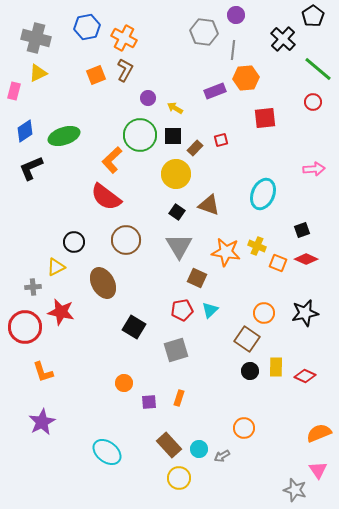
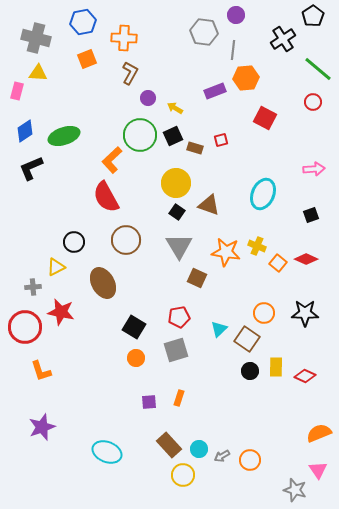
blue hexagon at (87, 27): moved 4 px left, 5 px up
orange cross at (124, 38): rotated 25 degrees counterclockwise
black cross at (283, 39): rotated 15 degrees clockwise
brown L-shape at (125, 70): moved 5 px right, 3 px down
yellow triangle at (38, 73): rotated 30 degrees clockwise
orange square at (96, 75): moved 9 px left, 16 px up
pink rectangle at (14, 91): moved 3 px right
red square at (265, 118): rotated 35 degrees clockwise
black square at (173, 136): rotated 24 degrees counterclockwise
brown rectangle at (195, 148): rotated 63 degrees clockwise
yellow circle at (176, 174): moved 9 px down
red semicircle at (106, 197): rotated 24 degrees clockwise
black square at (302, 230): moved 9 px right, 15 px up
orange square at (278, 263): rotated 18 degrees clockwise
red pentagon at (182, 310): moved 3 px left, 7 px down
cyan triangle at (210, 310): moved 9 px right, 19 px down
black star at (305, 313): rotated 12 degrees clockwise
orange L-shape at (43, 372): moved 2 px left, 1 px up
orange circle at (124, 383): moved 12 px right, 25 px up
purple star at (42, 422): moved 5 px down; rotated 8 degrees clockwise
orange circle at (244, 428): moved 6 px right, 32 px down
cyan ellipse at (107, 452): rotated 16 degrees counterclockwise
yellow circle at (179, 478): moved 4 px right, 3 px up
